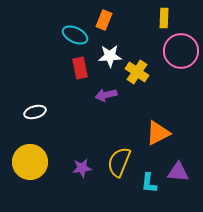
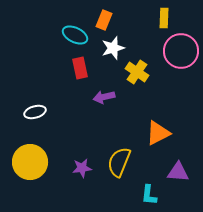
white star: moved 3 px right, 8 px up; rotated 15 degrees counterclockwise
purple arrow: moved 2 px left, 2 px down
cyan L-shape: moved 12 px down
